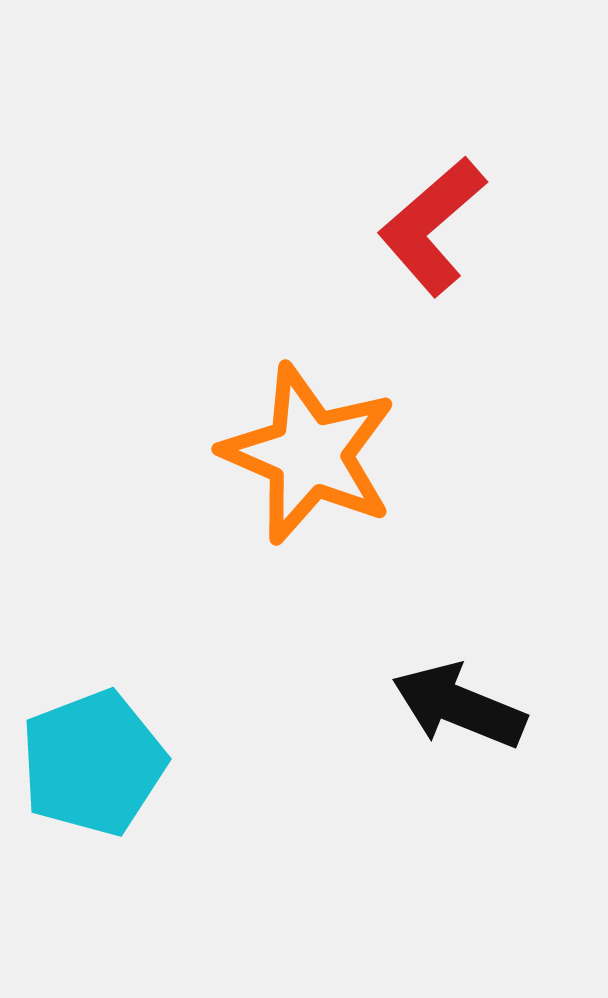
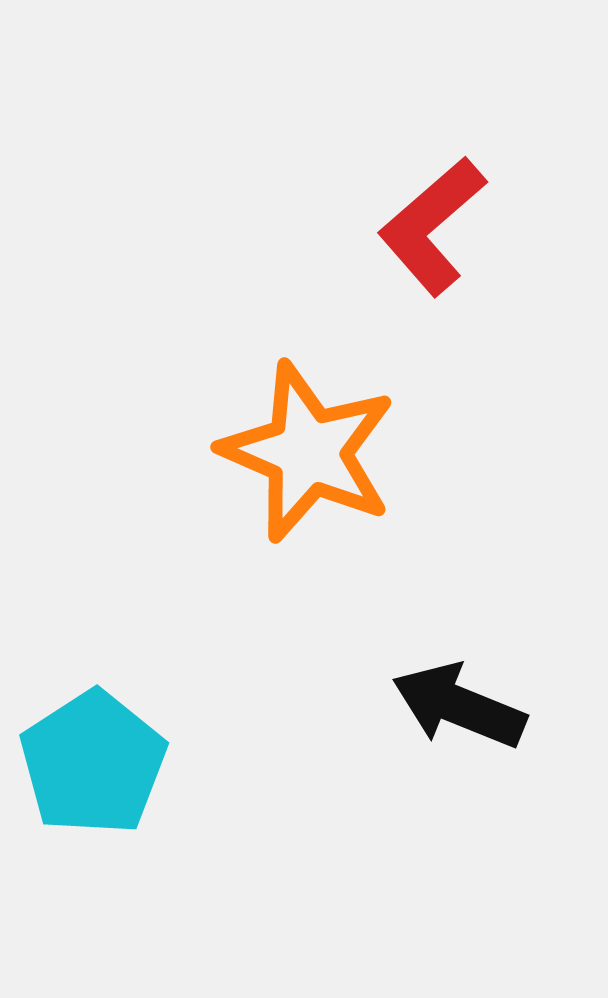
orange star: moved 1 px left, 2 px up
cyan pentagon: rotated 12 degrees counterclockwise
